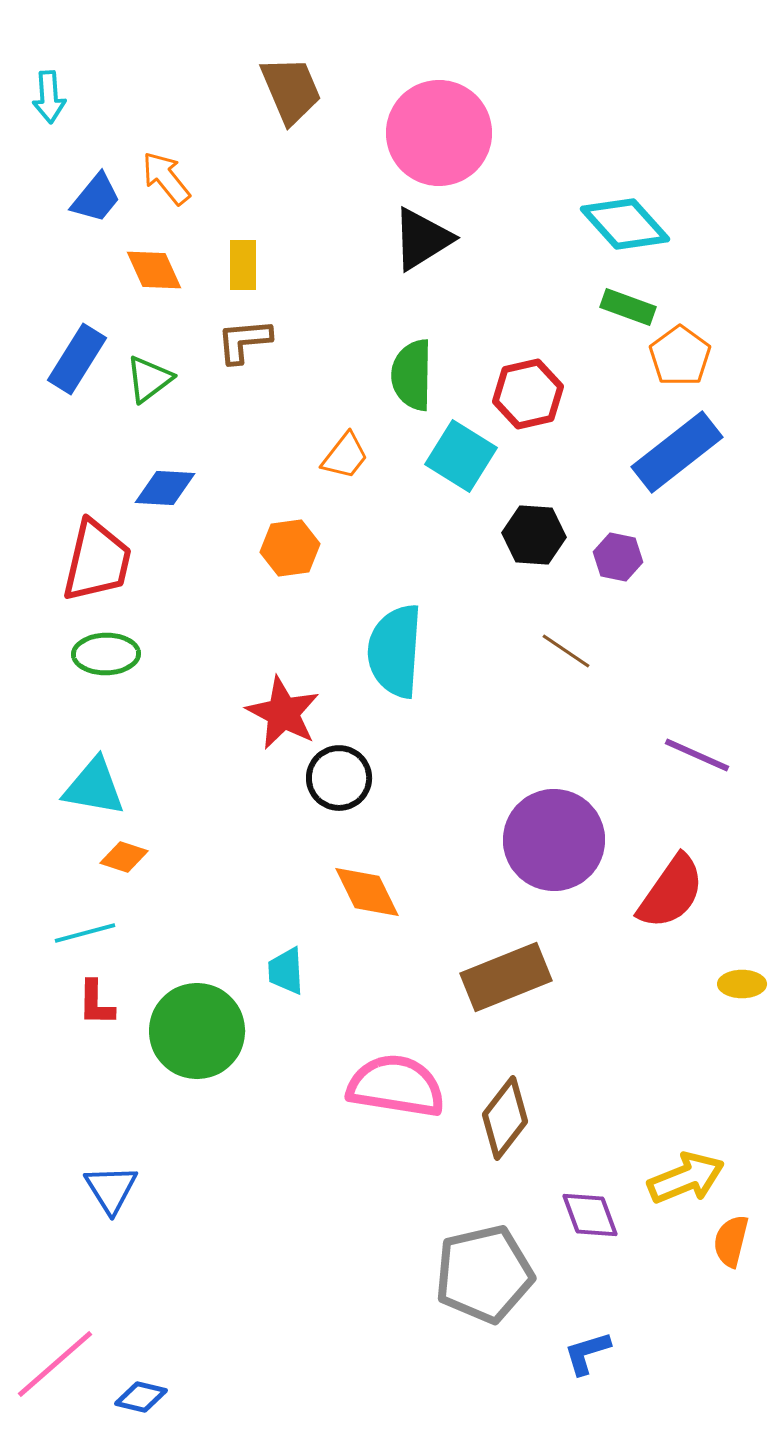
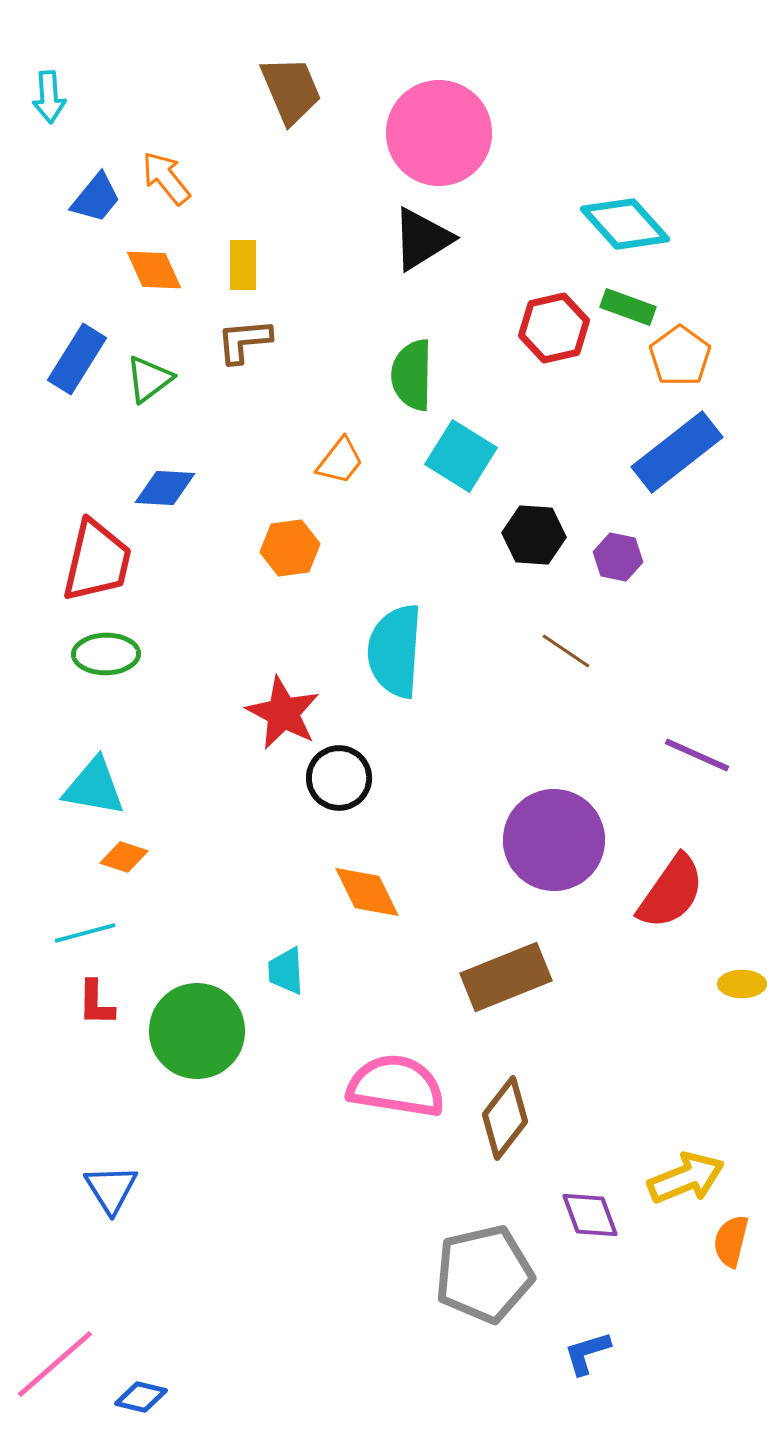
red hexagon at (528, 394): moved 26 px right, 66 px up
orange trapezoid at (345, 456): moved 5 px left, 5 px down
